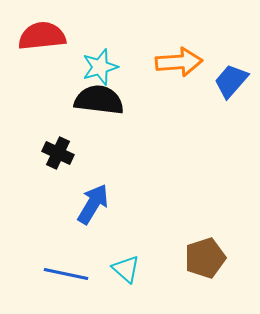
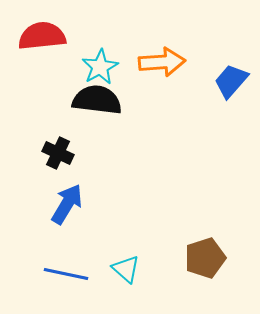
orange arrow: moved 17 px left
cyan star: rotated 12 degrees counterclockwise
black semicircle: moved 2 px left
blue arrow: moved 26 px left
